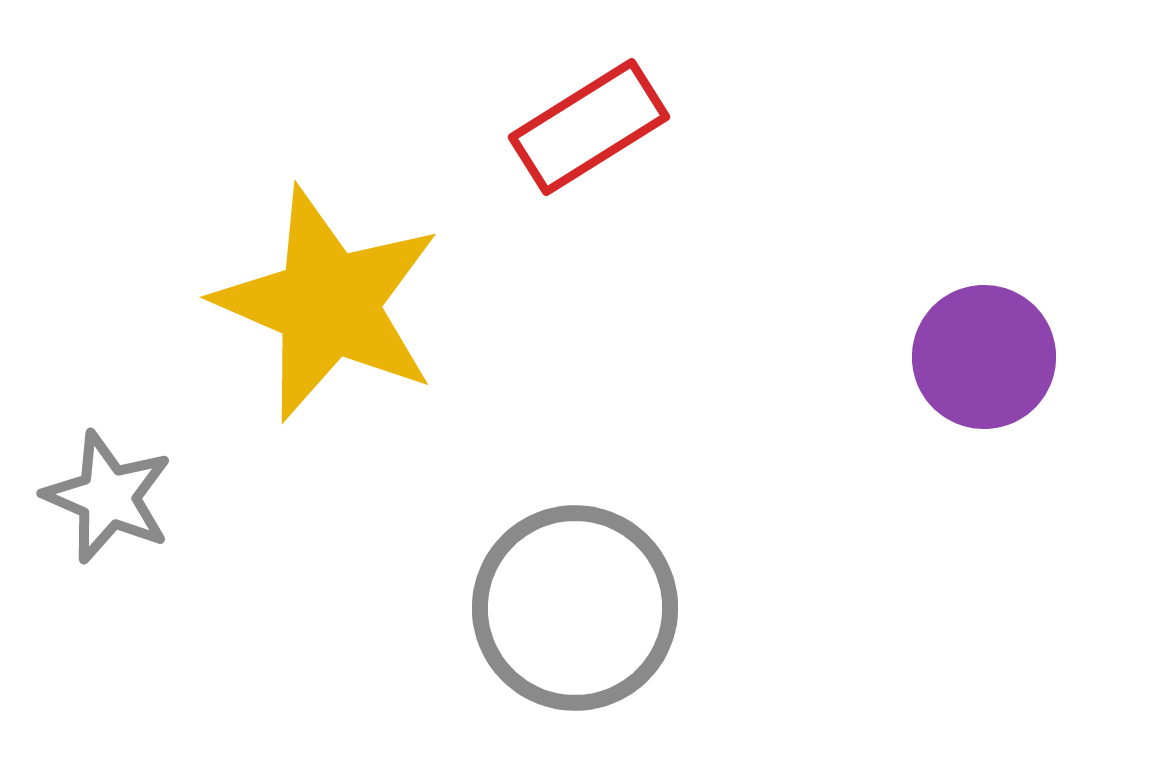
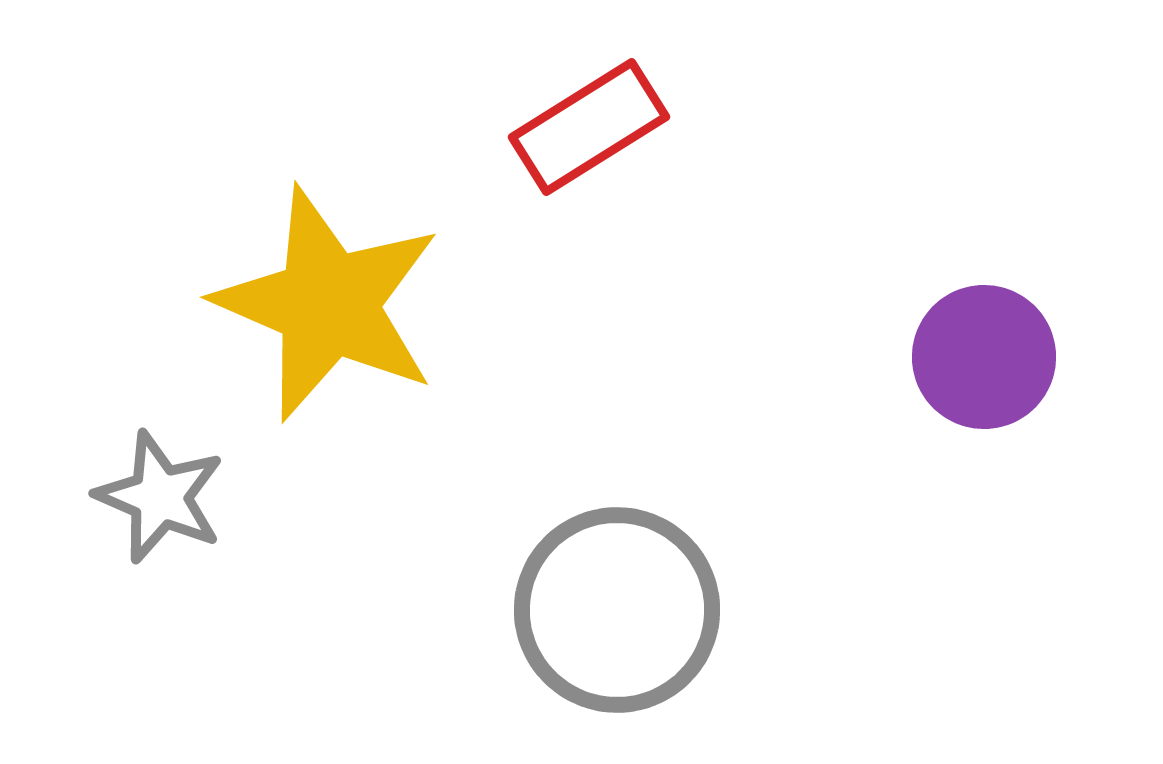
gray star: moved 52 px right
gray circle: moved 42 px right, 2 px down
